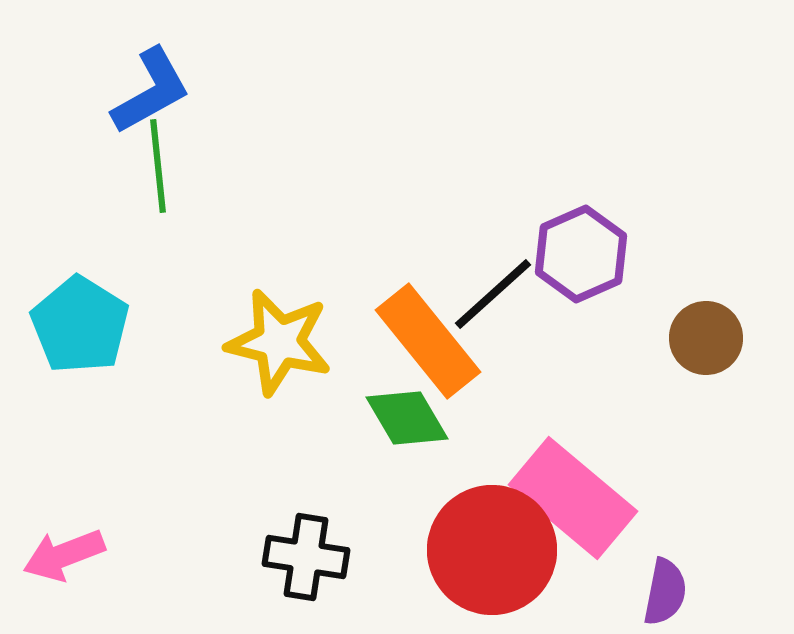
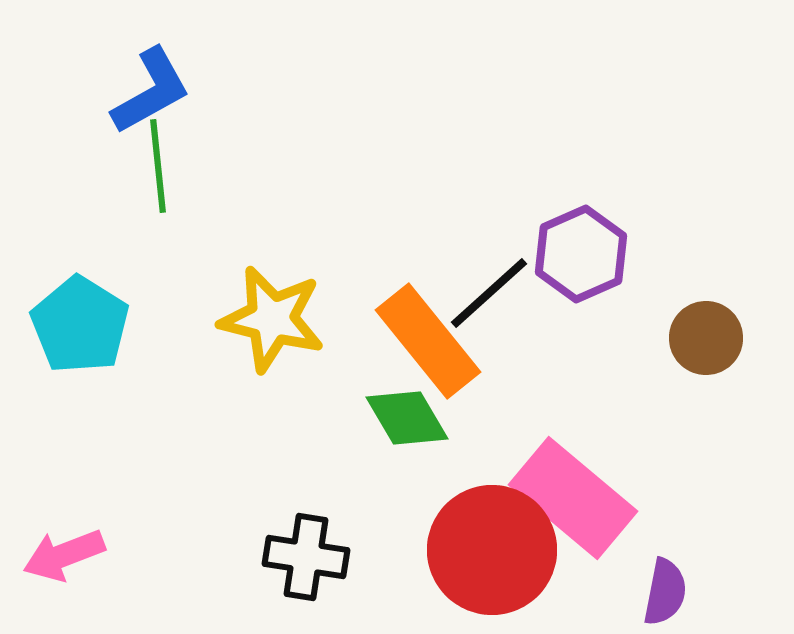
black line: moved 4 px left, 1 px up
yellow star: moved 7 px left, 23 px up
